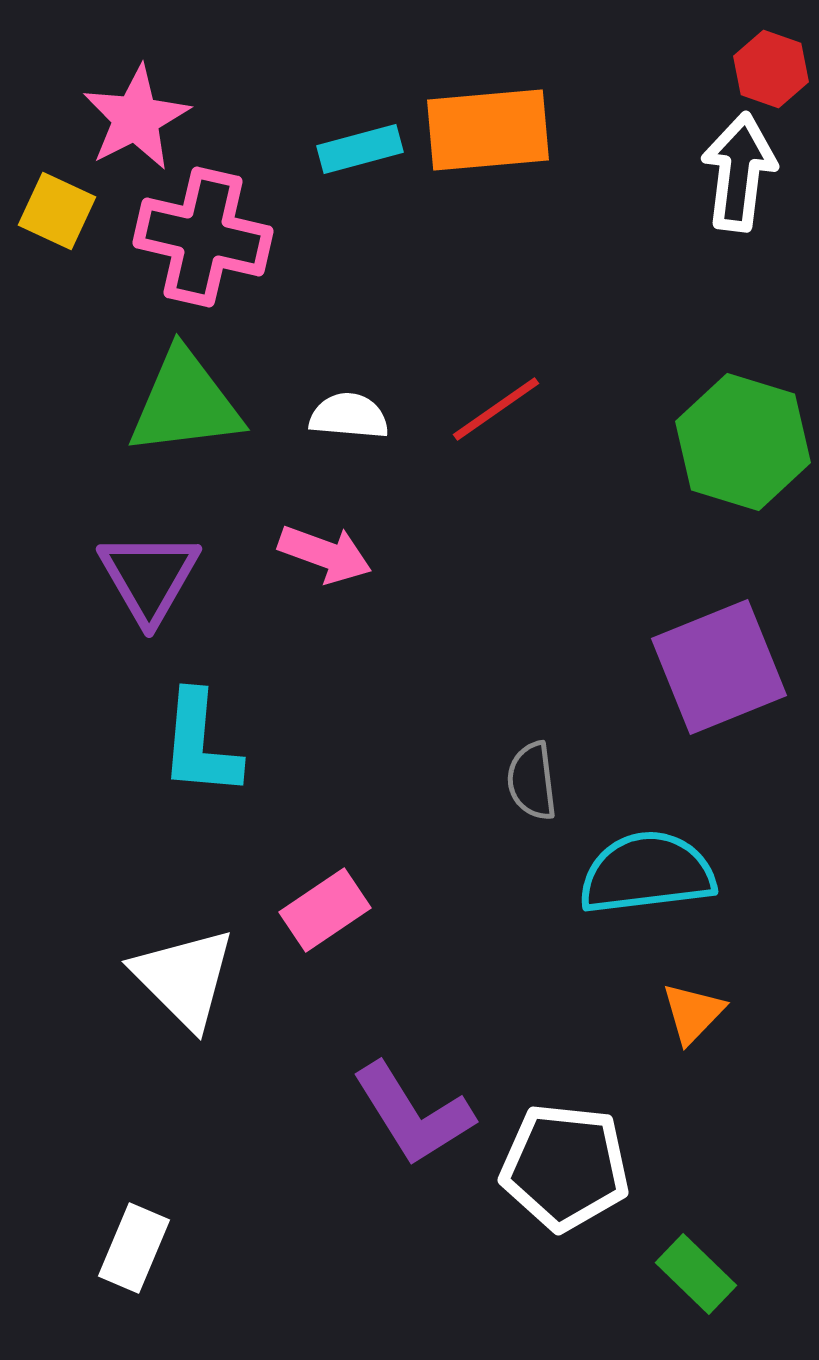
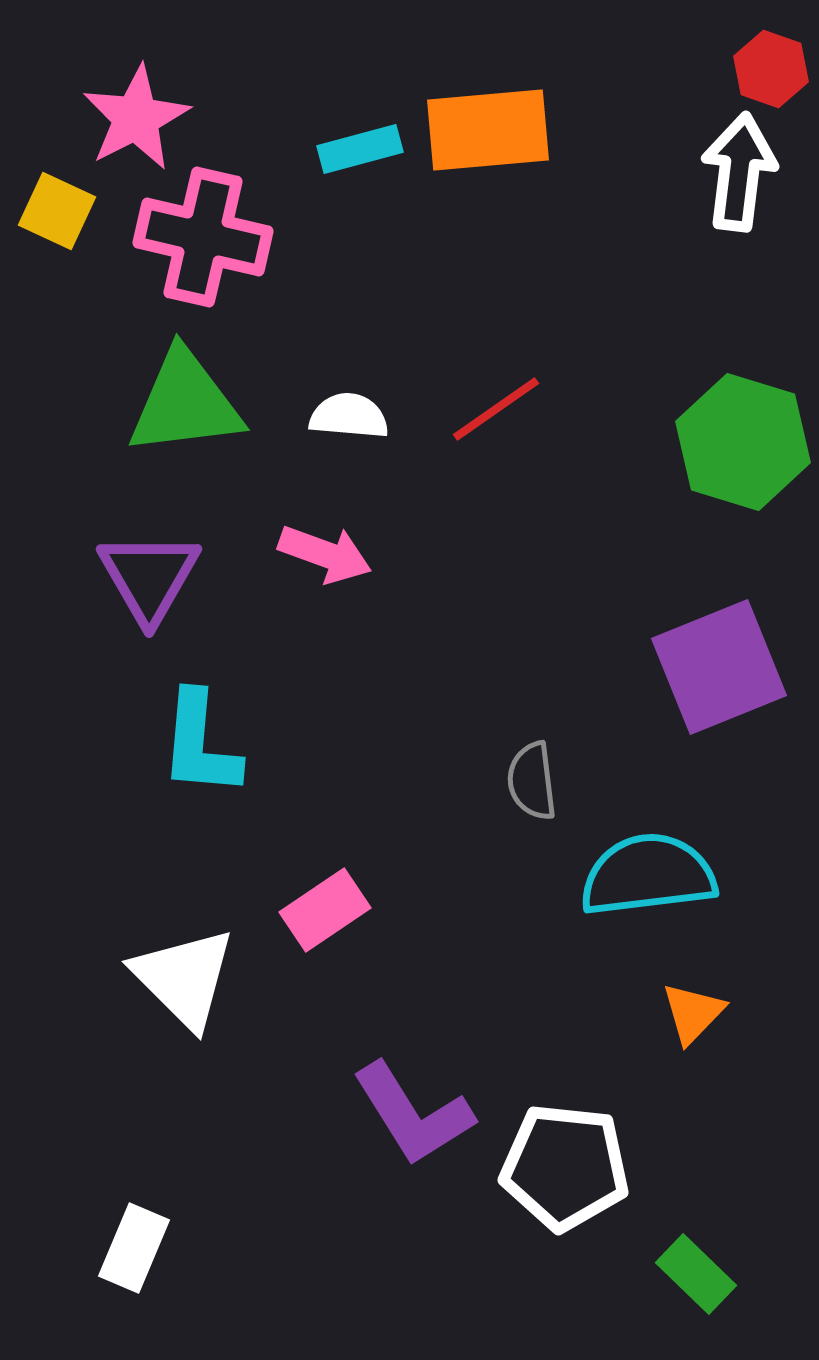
cyan semicircle: moved 1 px right, 2 px down
